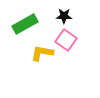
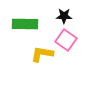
green rectangle: rotated 30 degrees clockwise
yellow L-shape: moved 1 px down
